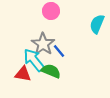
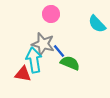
pink circle: moved 3 px down
cyan semicircle: rotated 66 degrees counterclockwise
gray star: rotated 20 degrees counterclockwise
cyan arrow: rotated 30 degrees clockwise
green semicircle: moved 19 px right, 8 px up
